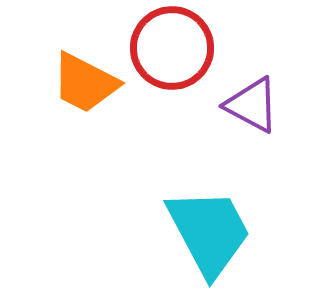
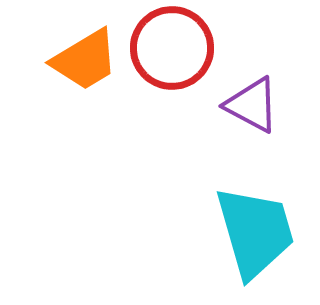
orange trapezoid: moved 23 px up; rotated 58 degrees counterclockwise
cyan trapezoid: moved 46 px right; rotated 12 degrees clockwise
